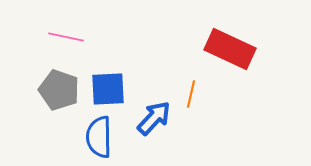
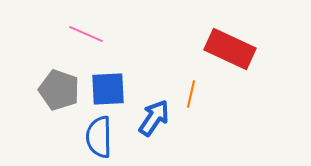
pink line: moved 20 px right, 3 px up; rotated 12 degrees clockwise
blue arrow: rotated 9 degrees counterclockwise
